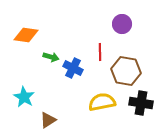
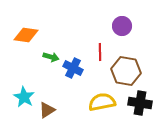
purple circle: moved 2 px down
black cross: moved 1 px left
brown triangle: moved 1 px left, 10 px up
